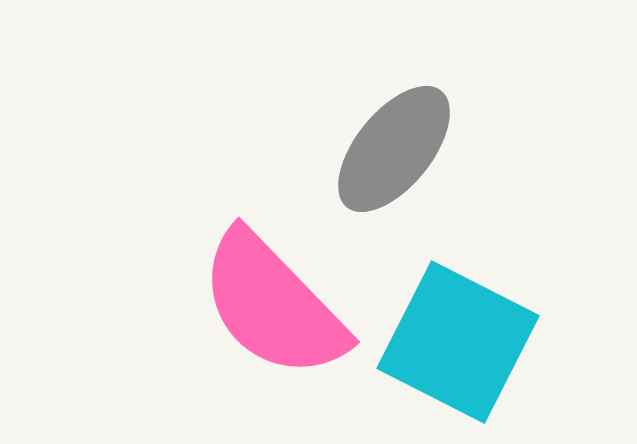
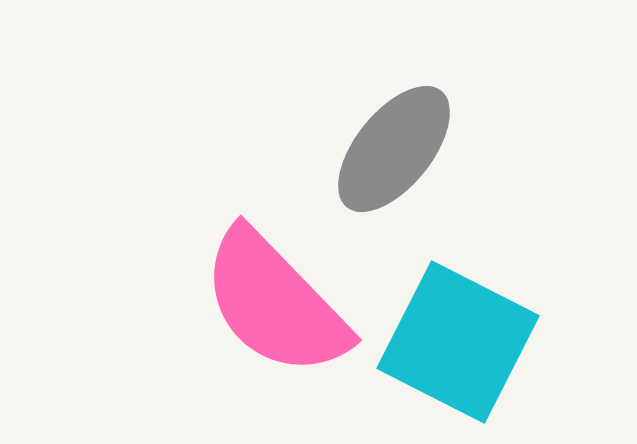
pink semicircle: moved 2 px right, 2 px up
